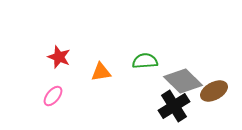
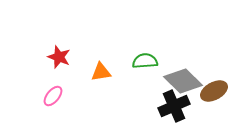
black cross: rotated 8 degrees clockwise
